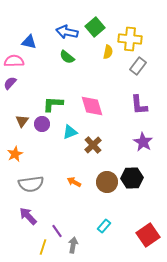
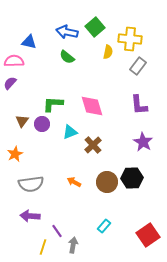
purple arrow: moved 2 px right; rotated 42 degrees counterclockwise
